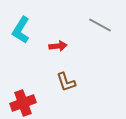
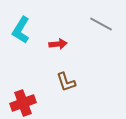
gray line: moved 1 px right, 1 px up
red arrow: moved 2 px up
